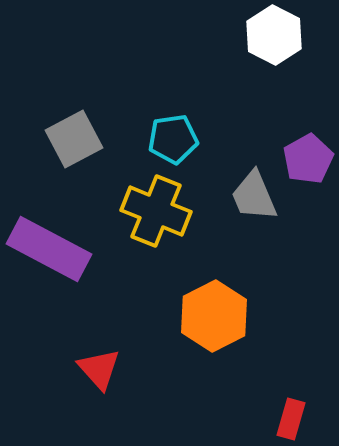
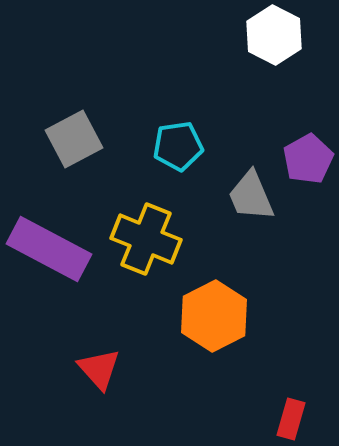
cyan pentagon: moved 5 px right, 7 px down
gray trapezoid: moved 3 px left
yellow cross: moved 10 px left, 28 px down
